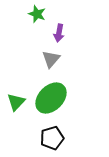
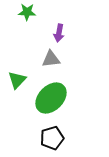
green star: moved 10 px left, 2 px up; rotated 18 degrees counterclockwise
gray triangle: rotated 42 degrees clockwise
green triangle: moved 1 px right, 22 px up
